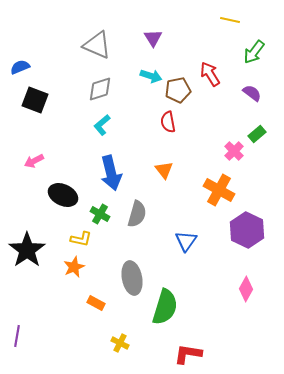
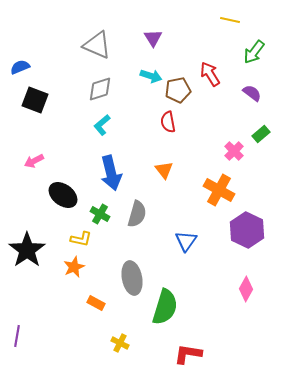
green rectangle: moved 4 px right
black ellipse: rotated 12 degrees clockwise
